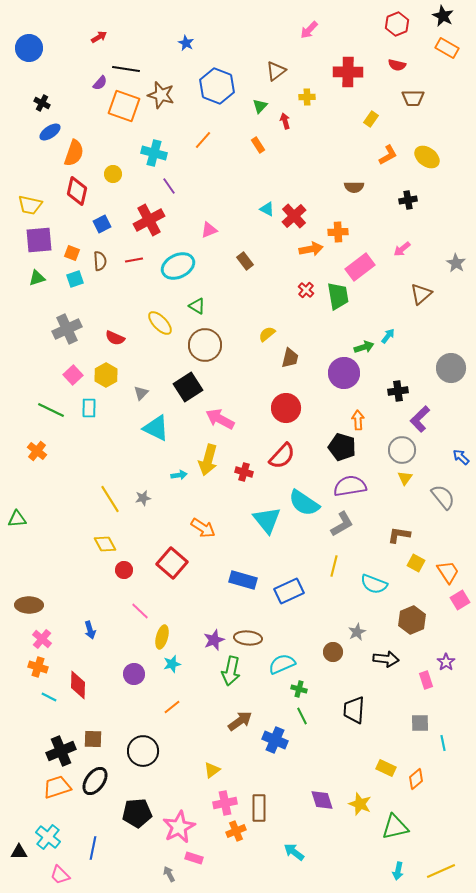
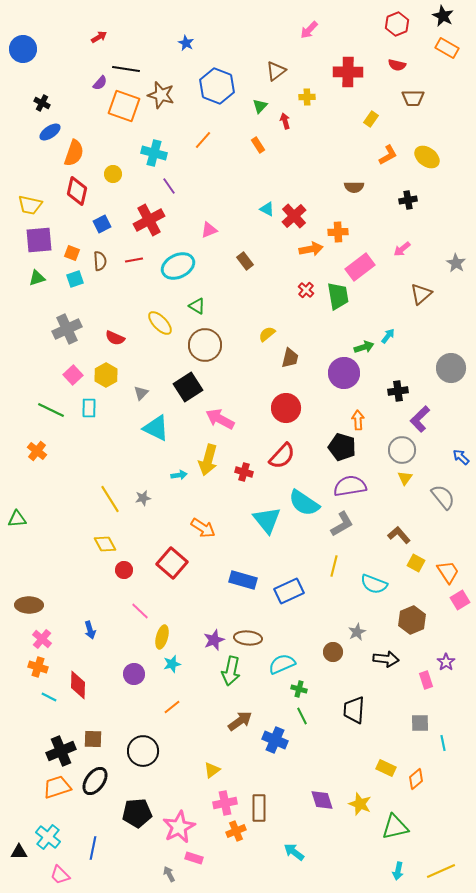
blue circle at (29, 48): moved 6 px left, 1 px down
brown L-shape at (399, 535): rotated 40 degrees clockwise
